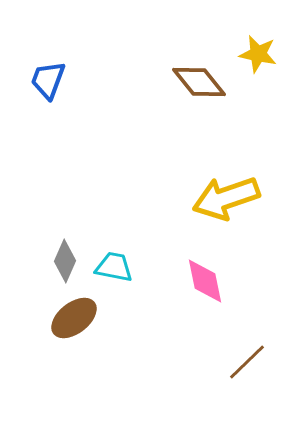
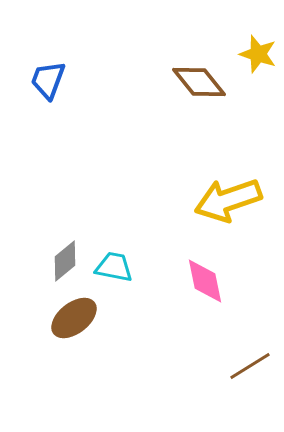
yellow star: rotated 6 degrees clockwise
yellow arrow: moved 2 px right, 2 px down
gray diamond: rotated 27 degrees clockwise
brown line: moved 3 px right, 4 px down; rotated 12 degrees clockwise
